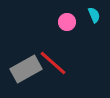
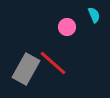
pink circle: moved 5 px down
gray rectangle: rotated 32 degrees counterclockwise
